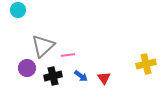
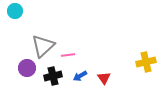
cyan circle: moved 3 px left, 1 px down
yellow cross: moved 2 px up
blue arrow: moved 1 px left; rotated 112 degrees clockwise
